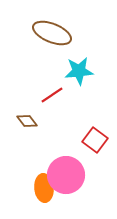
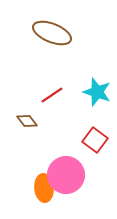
cyan star: moved 18 px right, 21 px down; rotated 24 degrees clockwise
